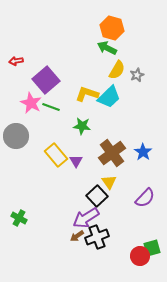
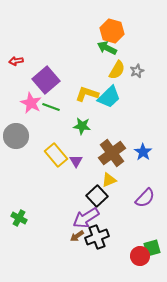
orange hexagon: moved 3 px down
gray star: moved 4 px up
yellow triangle: moved 2 px up; rotated 42 degrees clockwise
